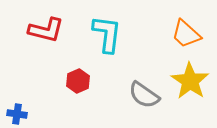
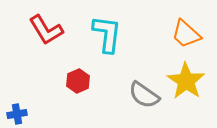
red L-shape: rotated 45 degrees clockwise
yellow star: moved 4 px left
blue cross: rotated 18 degrees counterclockwise
